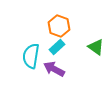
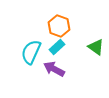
cyan semicircle: moved 4 px up; rotated 15 degrees clockwise
